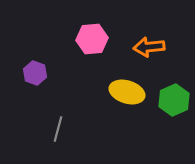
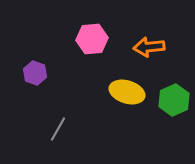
gray line: rotated 15 degrees clockwise
